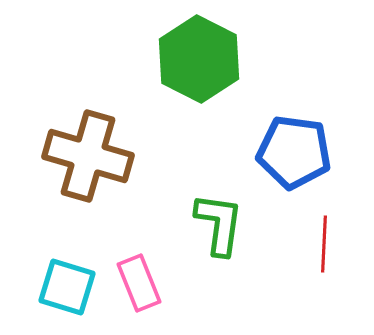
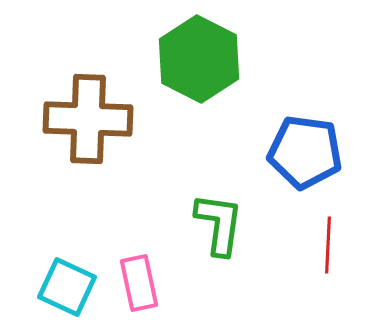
blue pentagon: moved 11 px right
brown cross: moved 37 px up; rotated 14 degrees counterclockwise
red line: moved 4 px right, 1 px down
pink rectangle: rotated 10 degrees clockwise
cyan square: rotated 8 degrees clockwise
